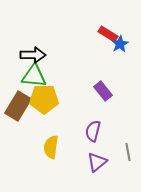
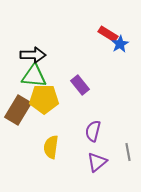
purple rectangle: moved 23 px left, 6 px up
brown rectangle: moved 4 px down
